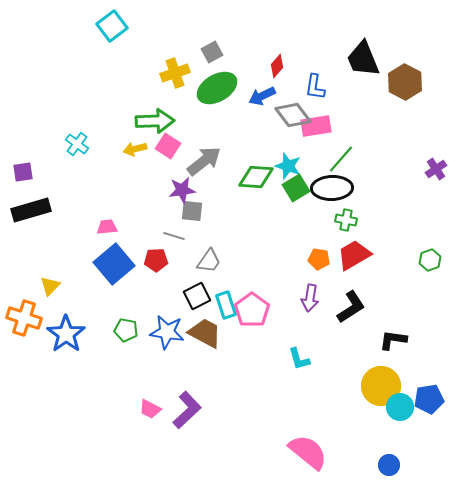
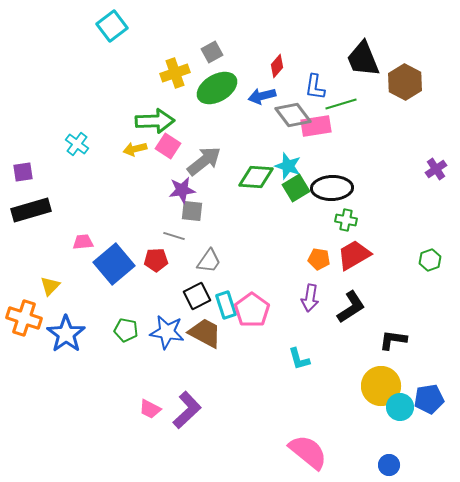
blue arrow at (262, 96): rotated 12 degrees clockwise
green line at (341, 159): moved 55 px up; rotated 32 degrees clockwise
pink trapezoid at (107, 227): moved 24 px left, 15 px down
